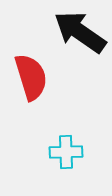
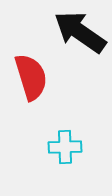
cyan cross: moved 1 px left, 5 px up
